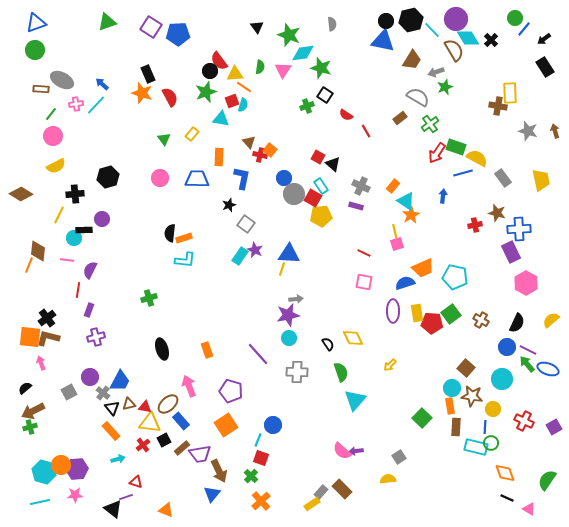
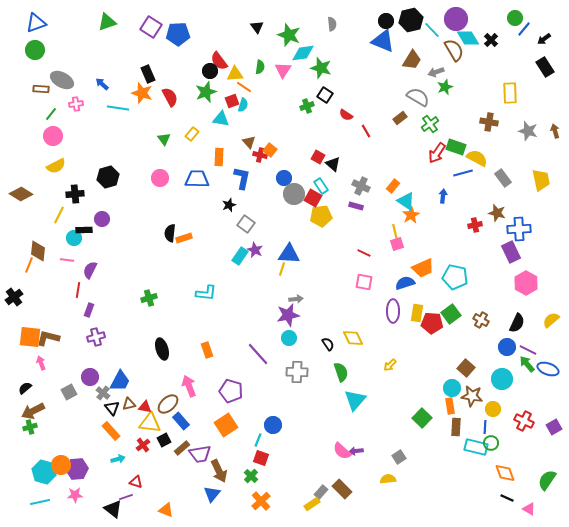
blue triangle at (383, 41): rotated 10 degrees clockwise
cyan line at (96, 105): moved 22 px right, 3 px down; rotated 55 degrees clockwise
brown cross at (498, 106): moved 9 px left, 16 px down
cyan L-shape at (185, 260): moved 21 px right, 33 px down
yellow rectangle at (417, 313): rotated 18 degrees clockwise
black cross at (47, 318): moved 33 px left, 21 px up
